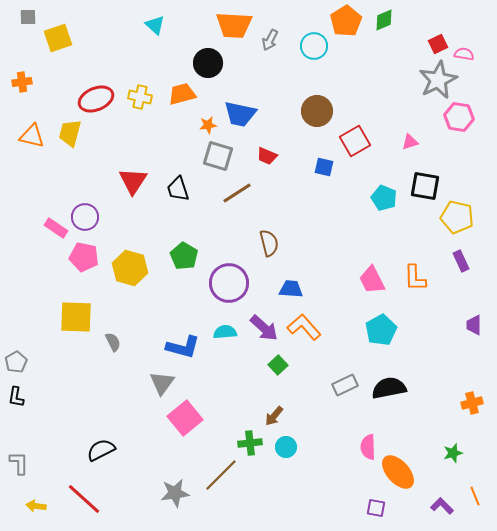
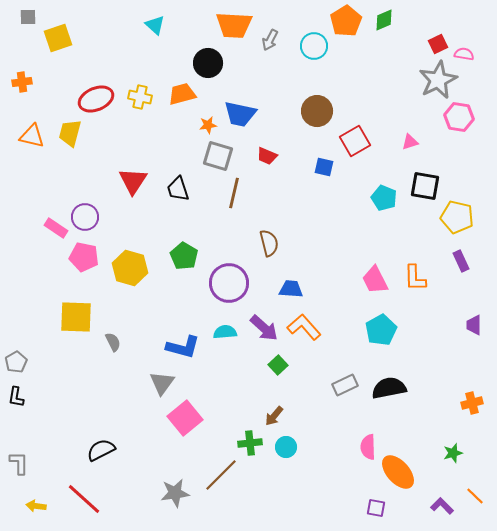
brown line at (237, 193): moved 3 px left; rotated 44 degrees counterclockwise
pink trapezoid at (372, 280): moved 3 px right
orange line at (475, 496): rotated 24 degrees counterclockwise
